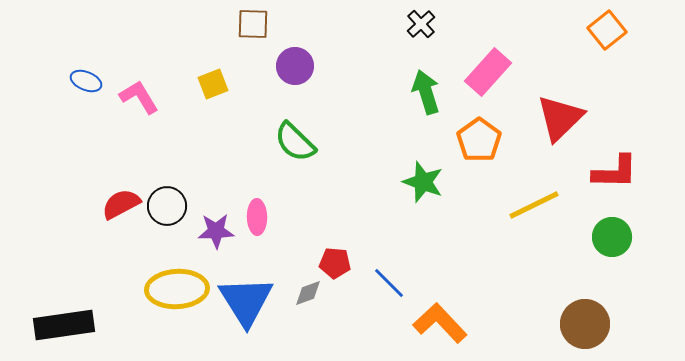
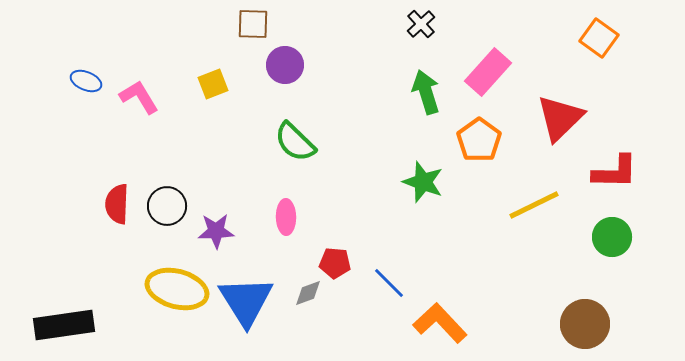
orange square: moved 8 px left, 8 px down; rotated 15 degrees counterclockwise
purple circle: moved 10 px left, 1 px up
red semicircle: moved 4 px left; rotated 60 degrees counterclockwise
pink ellipse: moved 29 px right
yellow ellipse: rotated 18 degrees clockwise
